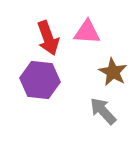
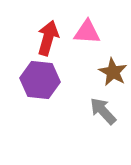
red arrow: rotated 144 degrees counterclockwise
